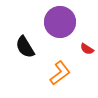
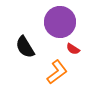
red semicircle: moved 14 px left
orange L-shape: moved 3 px left, 1 px up
